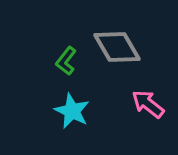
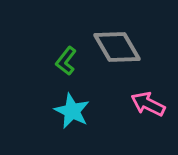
pink arrow: rotated 12 degrees counterclockwise
